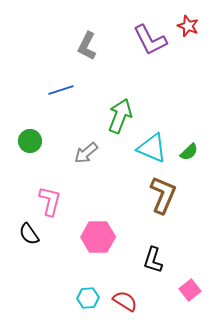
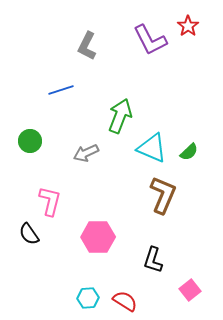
red star: rotated 15 degrees clockwise
gray arrow: rotated 15 degrees clockwise
